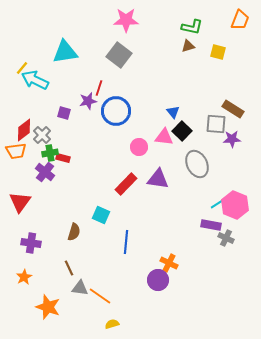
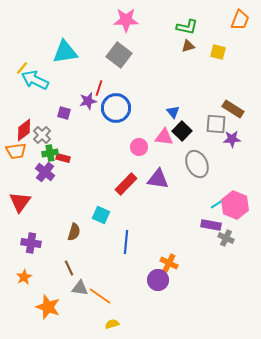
green L-shape at (192, 27): moved 5 px left
blue circle at (116, 111): moved 3 px up
